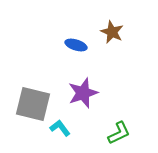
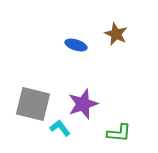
brown star: moved 4 px right, 2 px down
purple star: moved 11 px down
green L-shape: rotated 30 degrees clockwise
